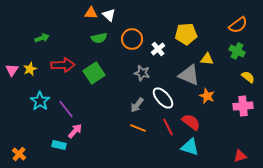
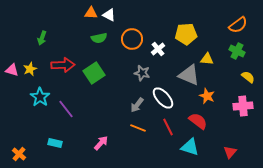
white triangle: rotated 16 degrees counterclockwise
green arrow: rotated 128 degrees clockwise
pink triangle: rotated 48 degrees counterclockwise
cyan star: moved 4 px up
red semicircle: moved 7 px right, 1 px up
pink arrow: moved 26 px right, 12 px down
cyan rectangle: moved 4 px left, 2 px up
red triangle: moved 10 px left, 4 px up; rotated 32 degrees counterclockwise
